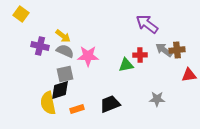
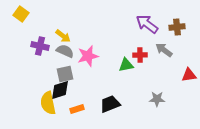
brown cross: moved 23 px up
pink star: rotated 15 degrees counterclockwise
